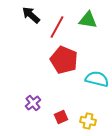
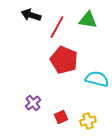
black arrow: rotated 24 degrees counterclockwise
yellow cross: rotated 28 degrees counterclockwise
